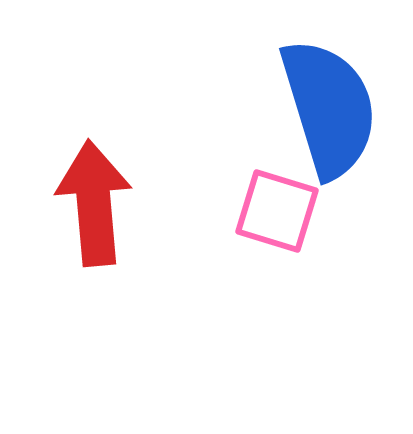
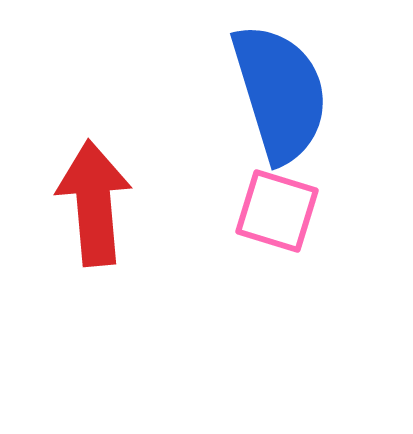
blue semicircle: moved 49 px left, 15 px up
